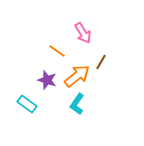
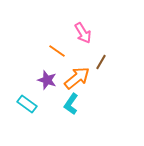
orange arrow: moved 2 px down
cyan L-shape: moved 6 px left
